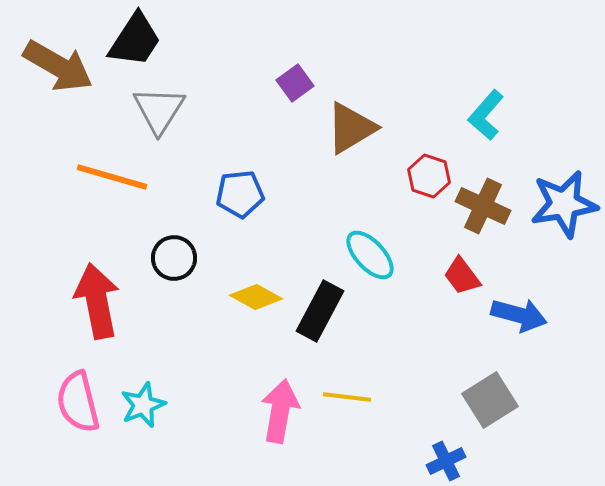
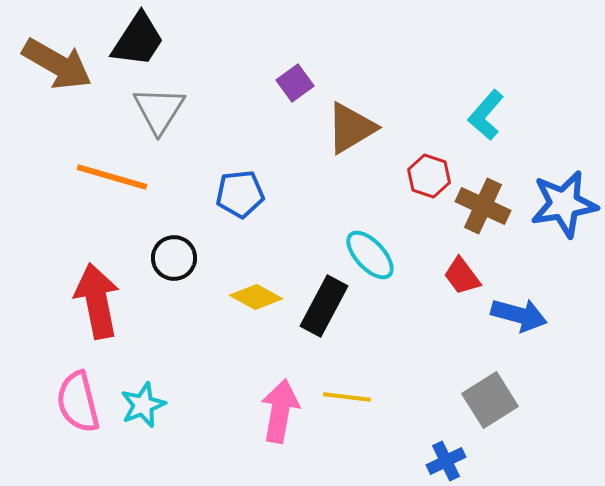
black trapezoid: moved 3 px right
brown arrow: moved 1 px left, 2 px up
black rectangle: moved 4 px right, 5 px up
